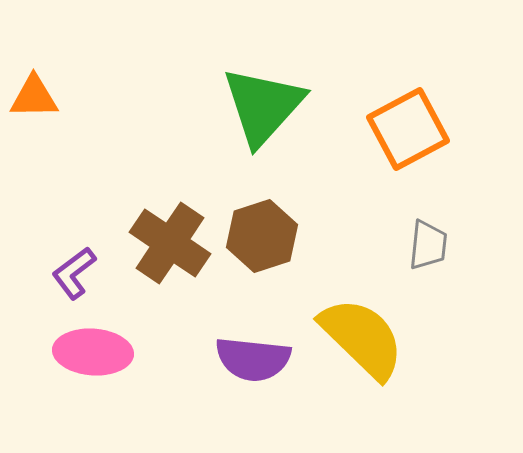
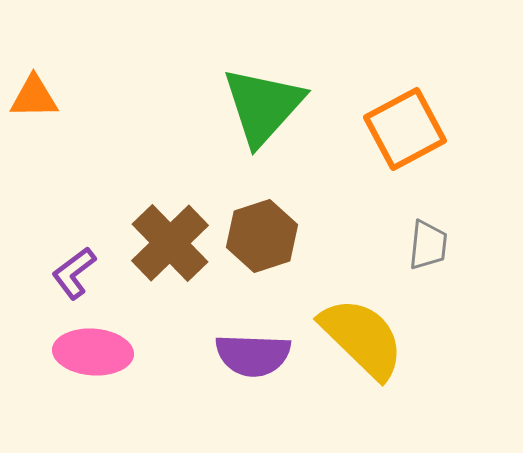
orange square: moved 3 px left
brown cross: rotated 12 degrees clockwise
purple semicircle: moved 4 px up; rotated 4 degrees counterclockwise
